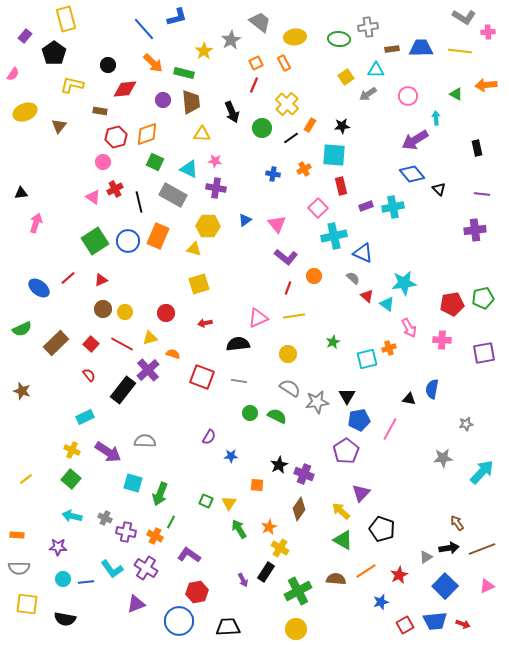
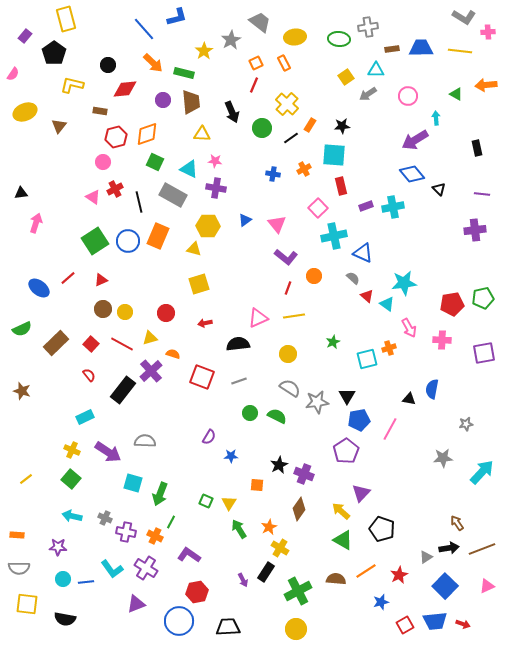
purple cross at (148, 370): moved 3 px right, 1 px down
gray line at (239, 381): rotated 28 degrees counterclockwise
